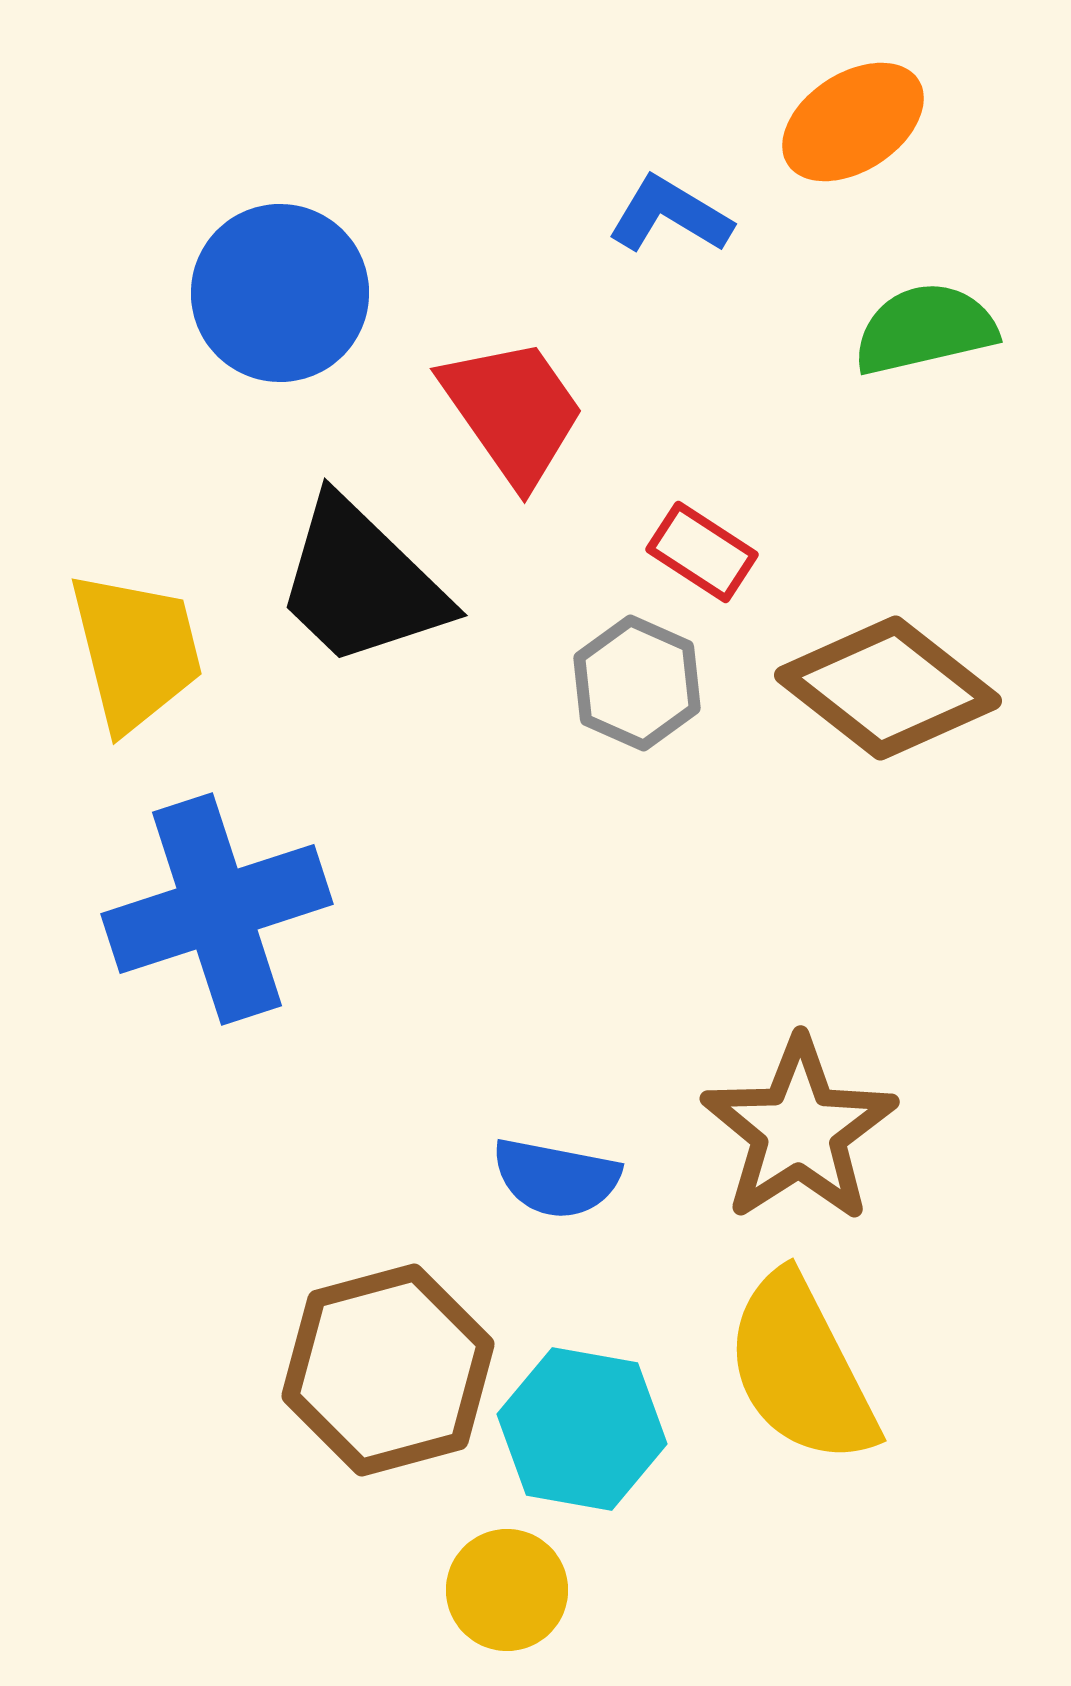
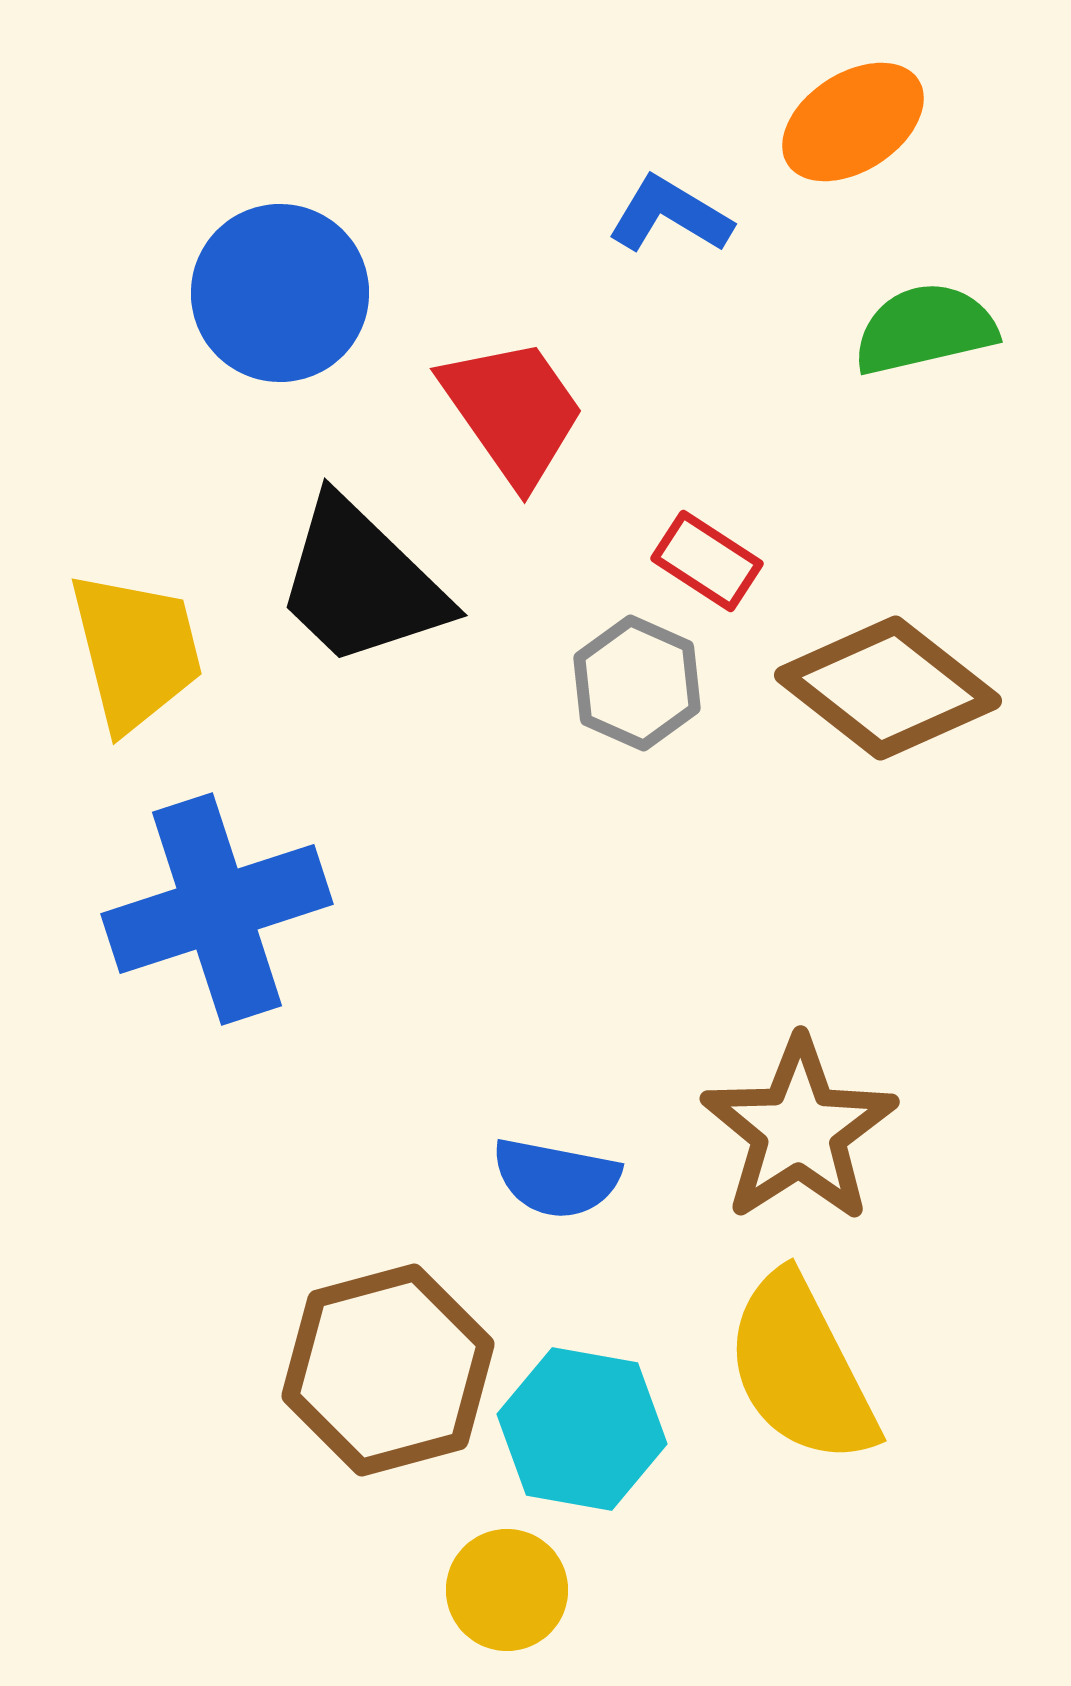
red rectangle: moved 5 px right, 9 px down
